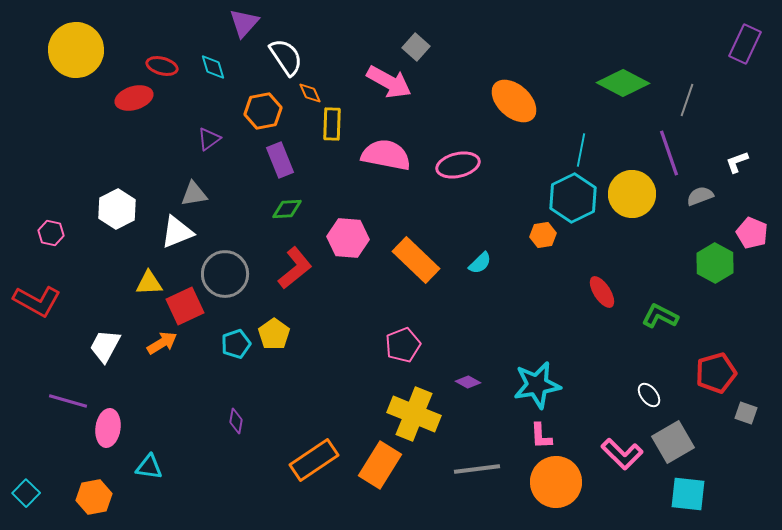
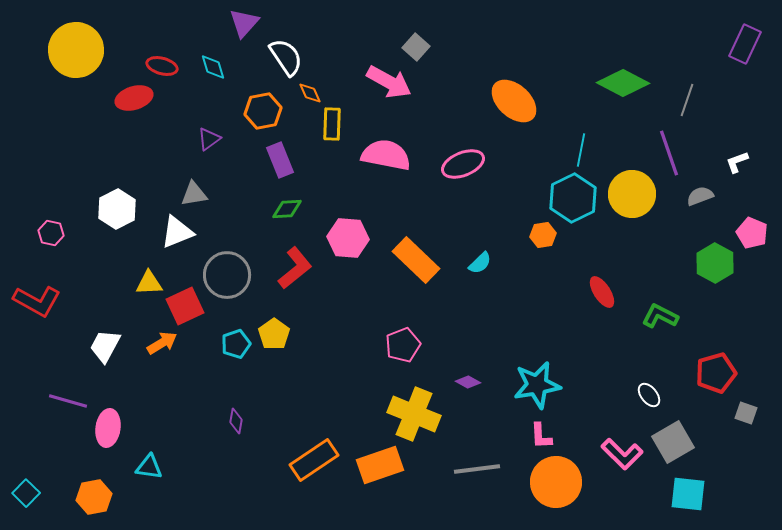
pink ellipse at (458, 165): moved 5 px right, 1 px up; rotated 9 degrees counterclockwise
gray circle at (225, 274): moved 2 px right, 1 px down
orange rectangle at (380, 465): rotated 39 degrees clockwise
